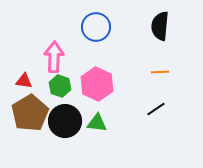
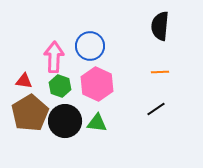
blue circle: moved 6 px left, 19 px down
